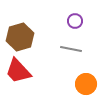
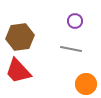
brown hexagon: rotated 8 degrees clockwise
